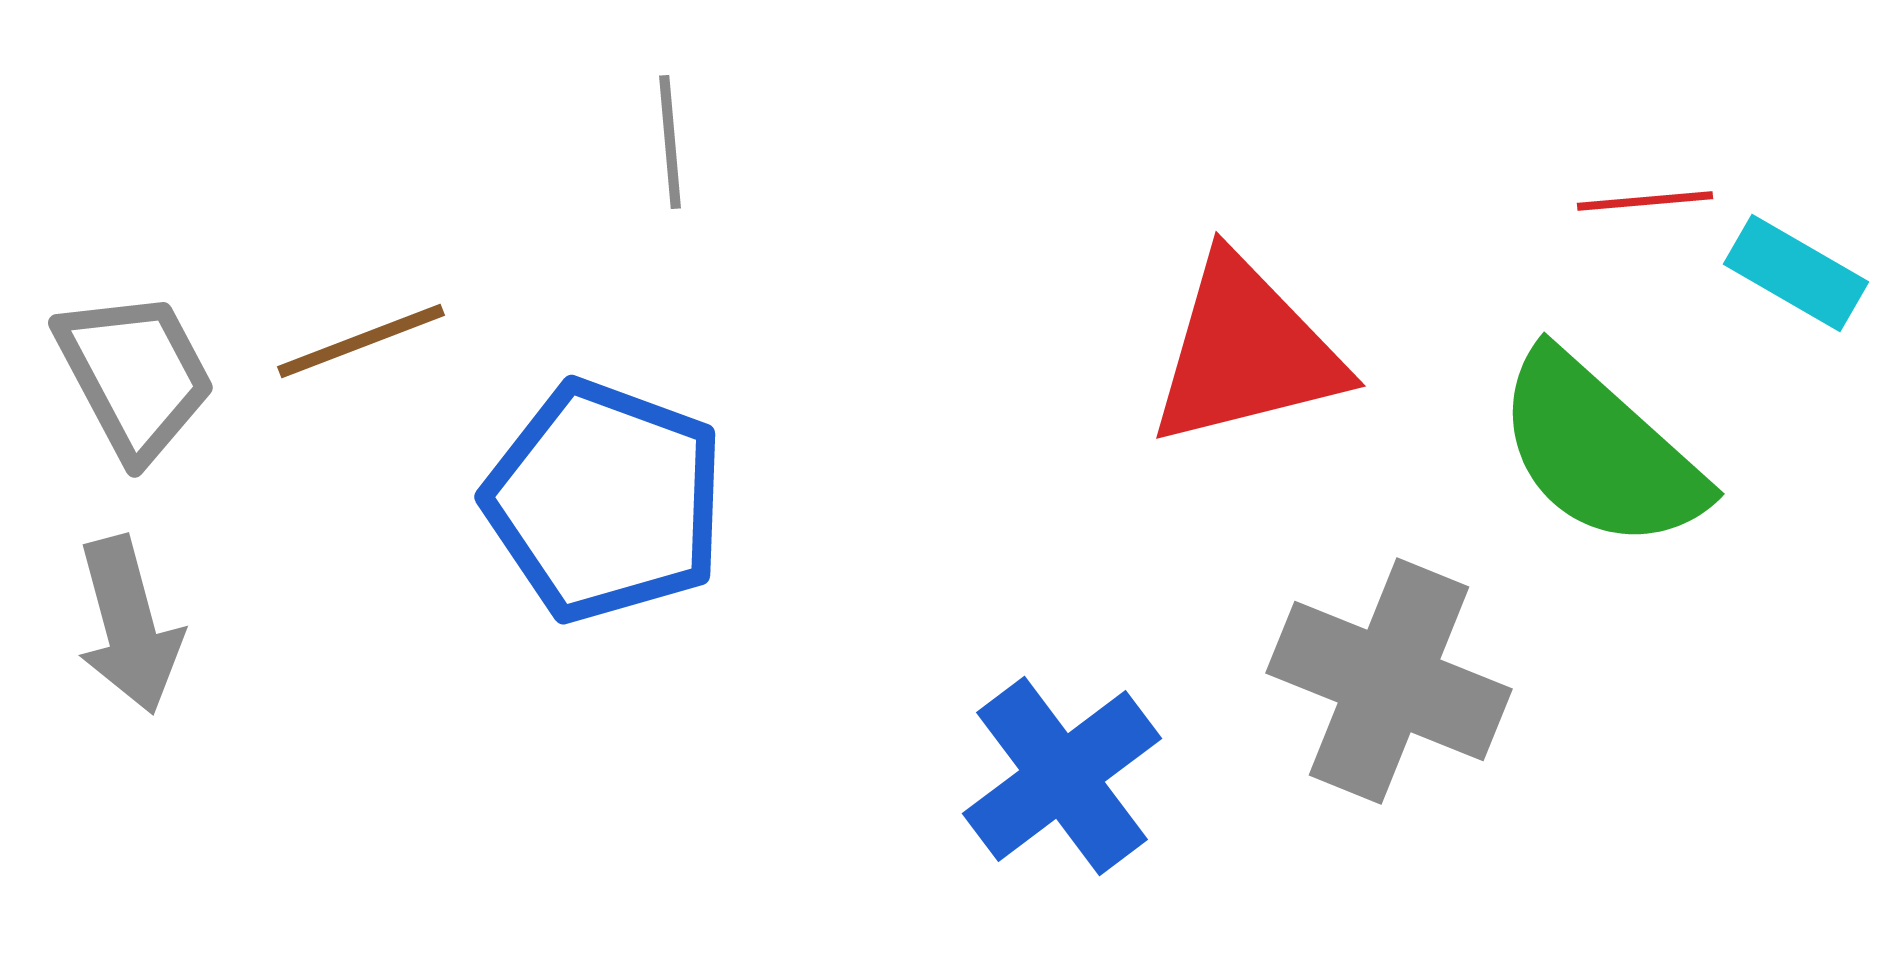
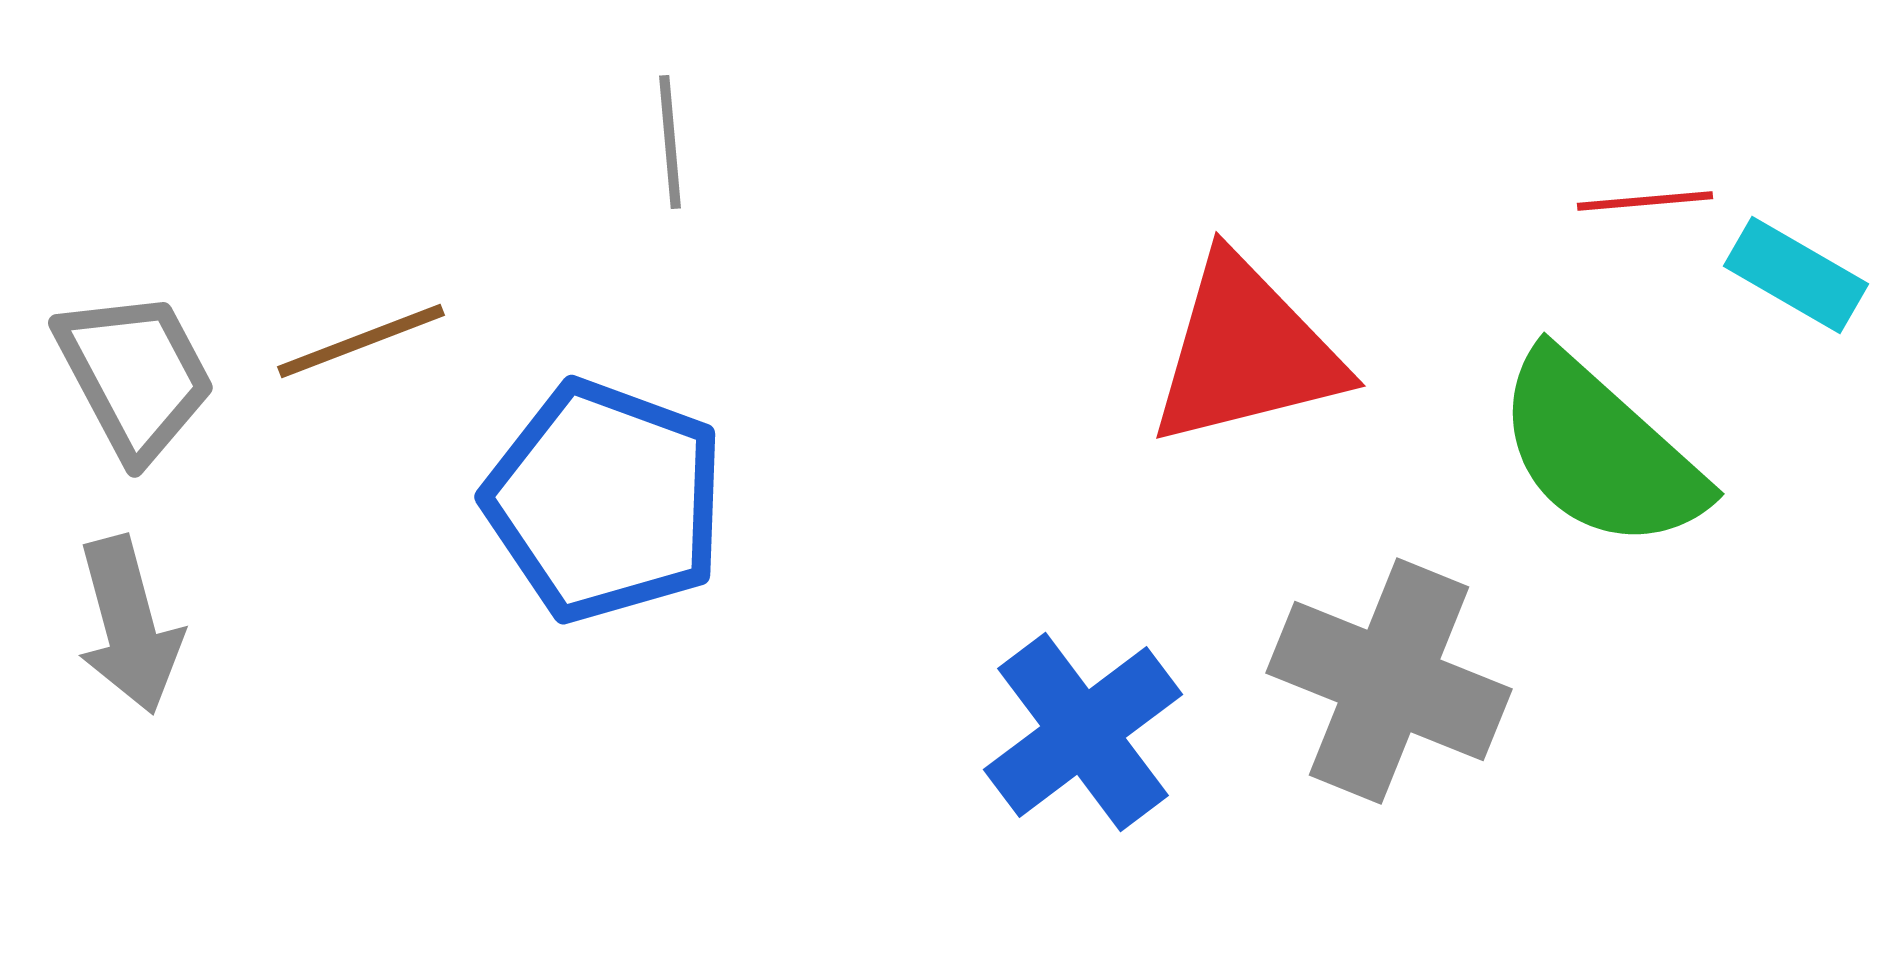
cyan rectangle: moved 2 px down
blue cross: moved 21 px right, 44 px up
